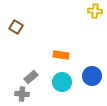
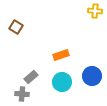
orange rectangle: rotated 28 degrees counterclockwise
